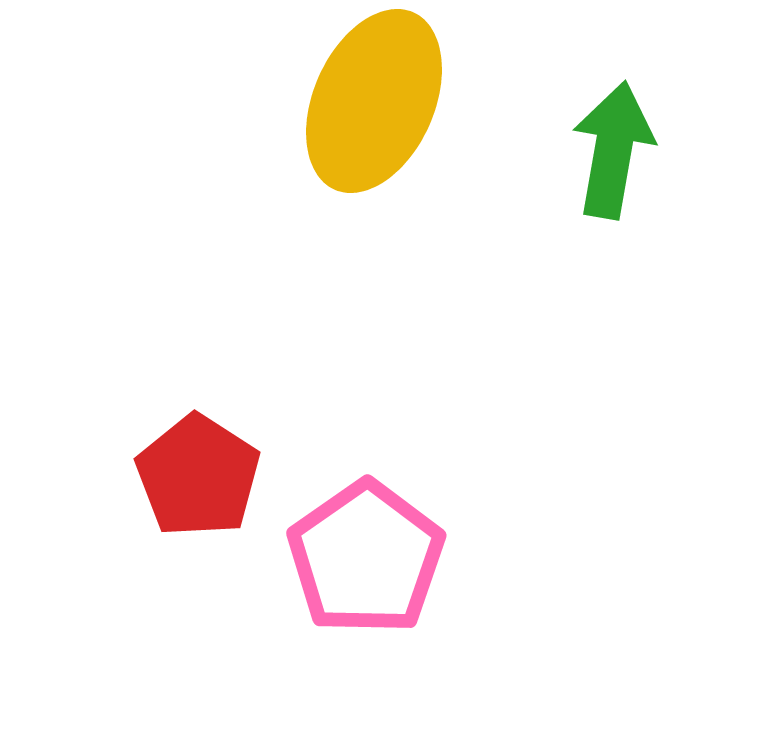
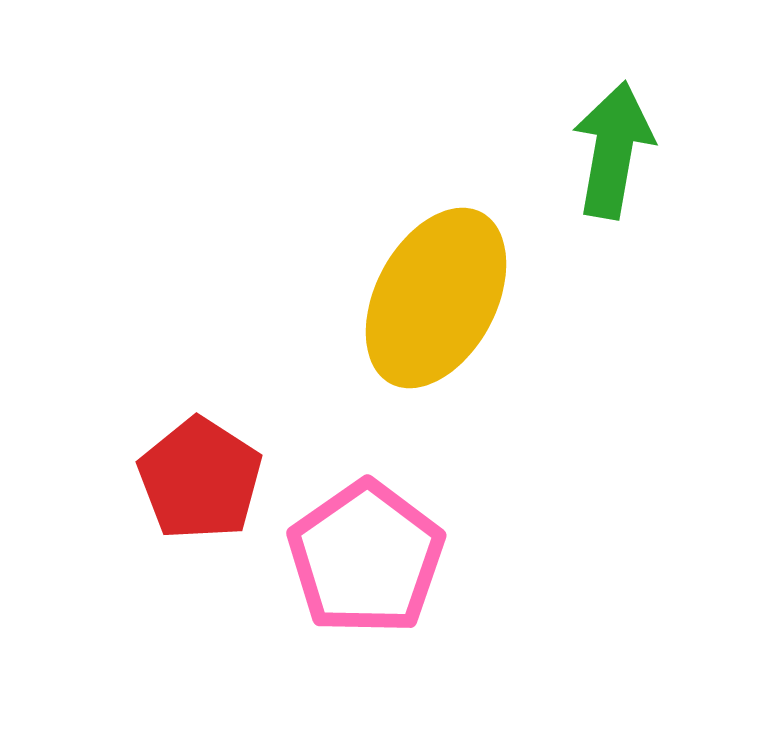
yellow ellipse: moved 62 px right, 197 px down; rotated 4 degrees clockwise
red pentagon: moved 2 px right, 3 px down
